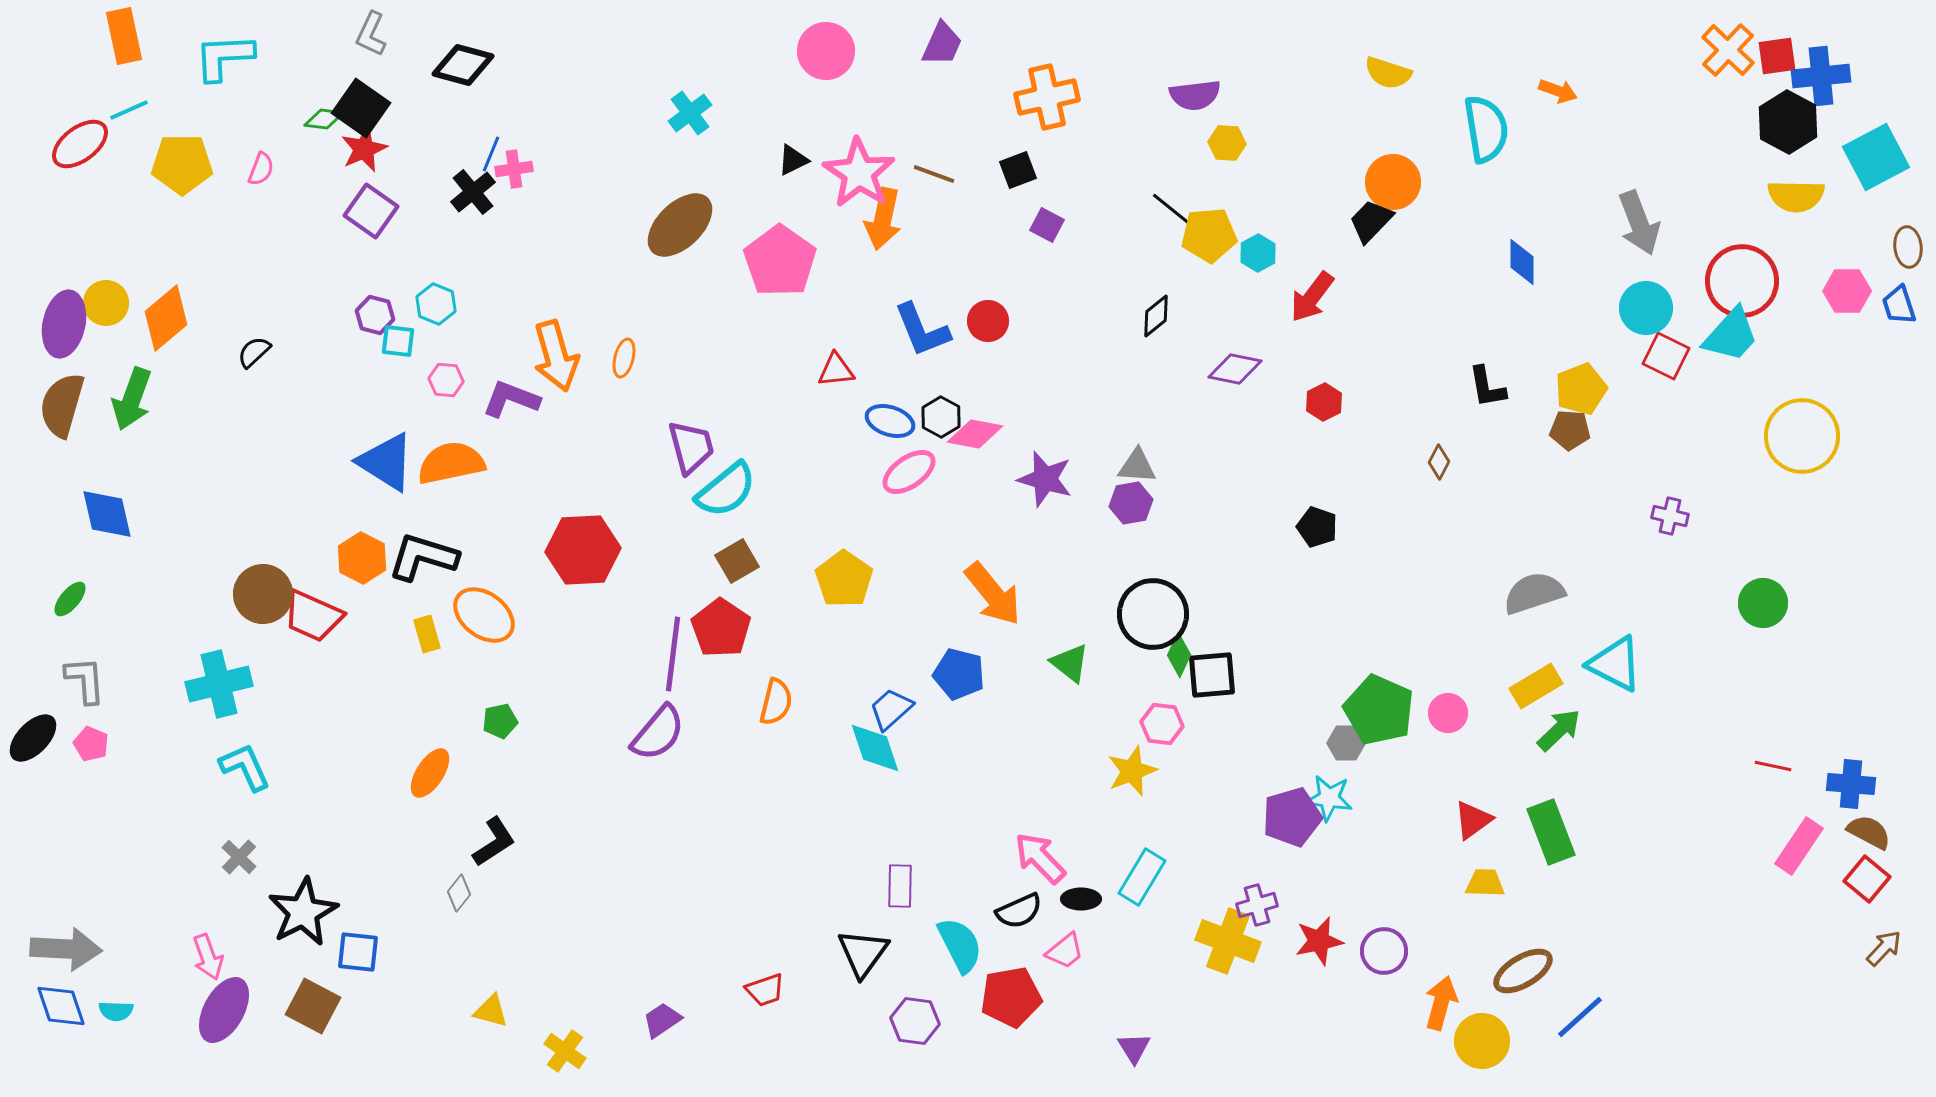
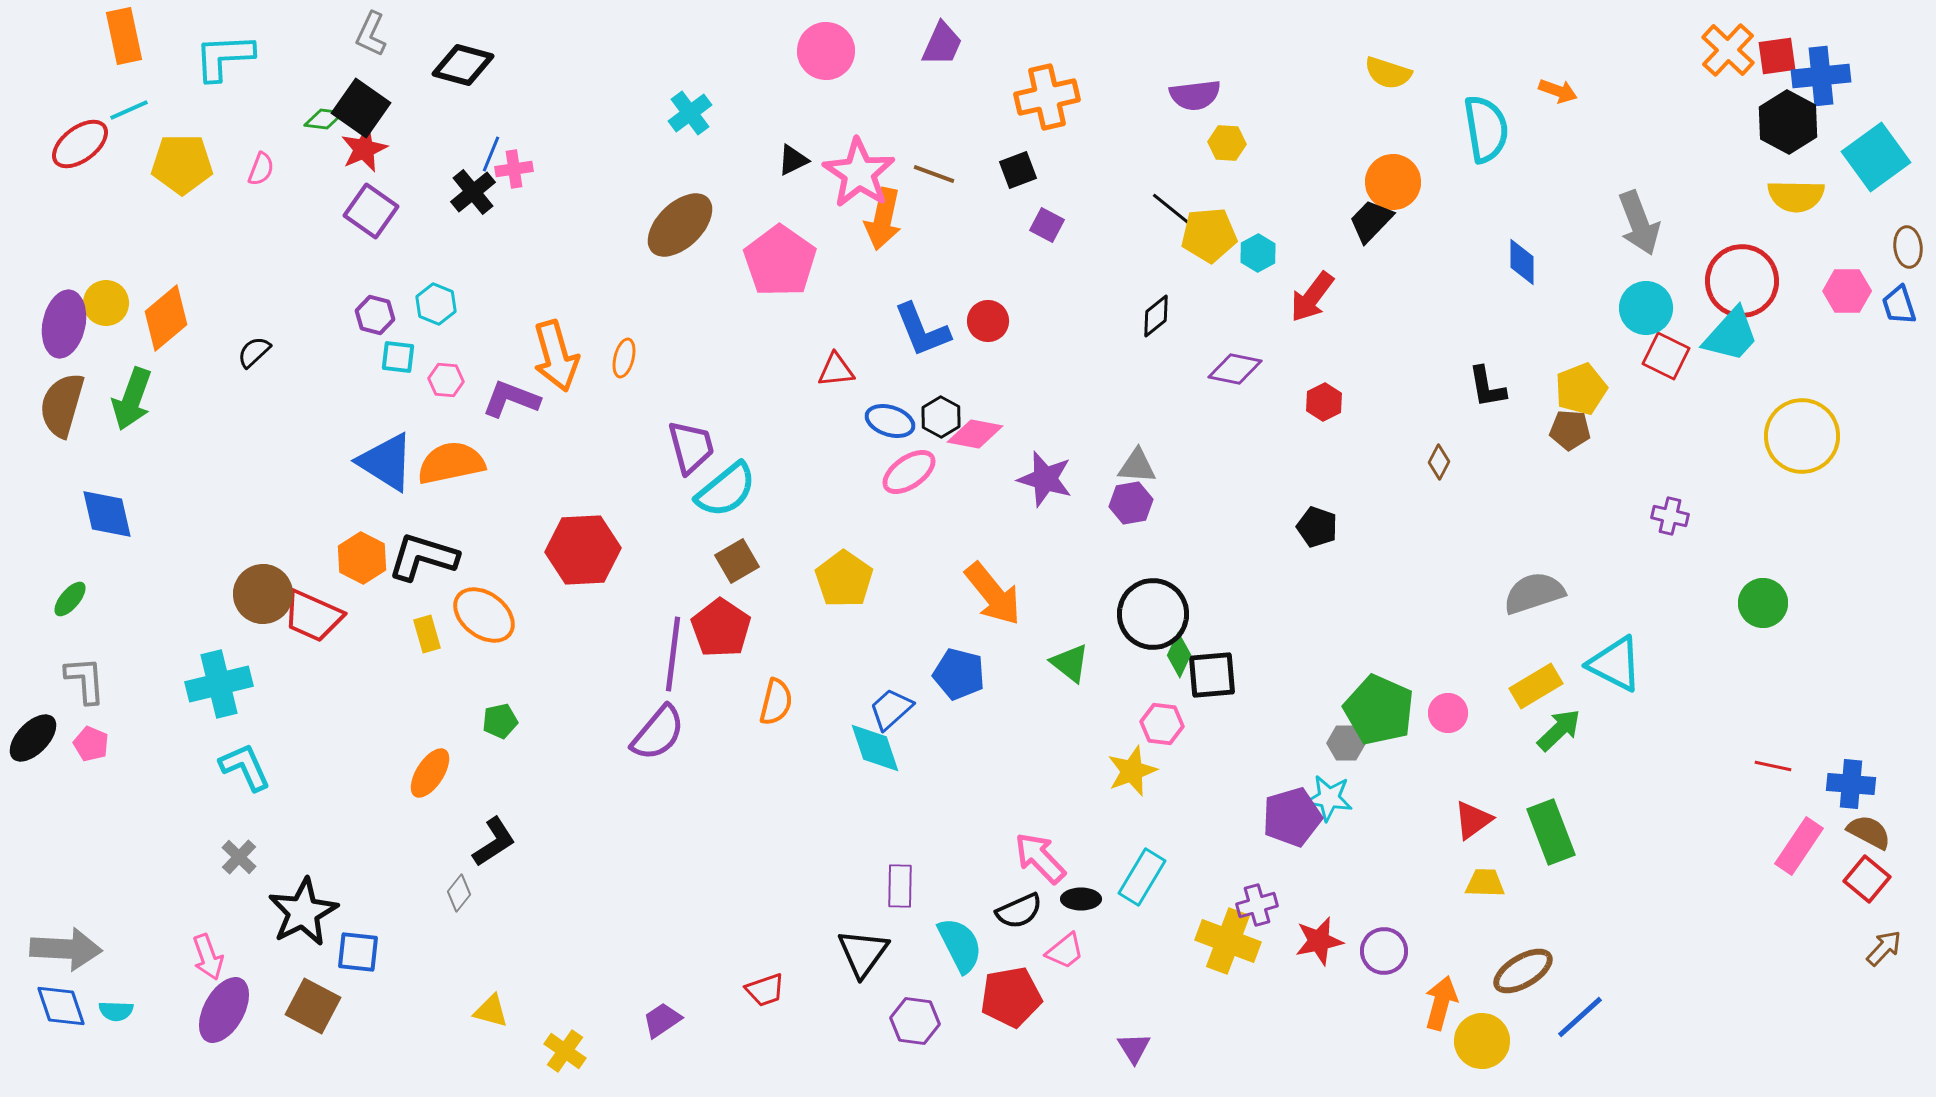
cyan square at (1876, 157): rotated 8 degrees counterclockwise
cyan square at (398, 341): moved 16 px down
